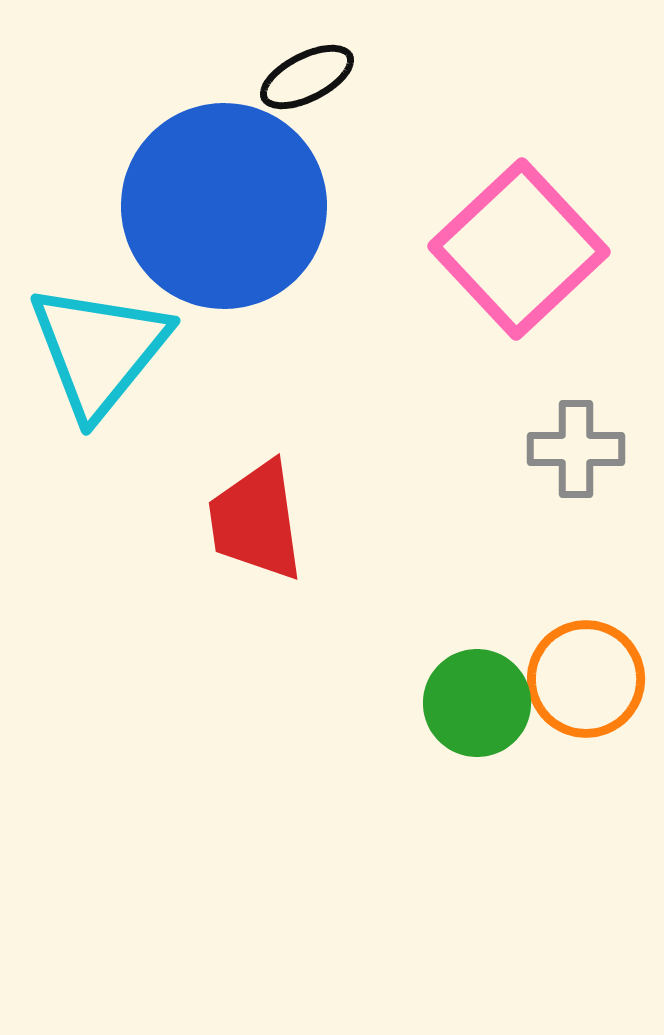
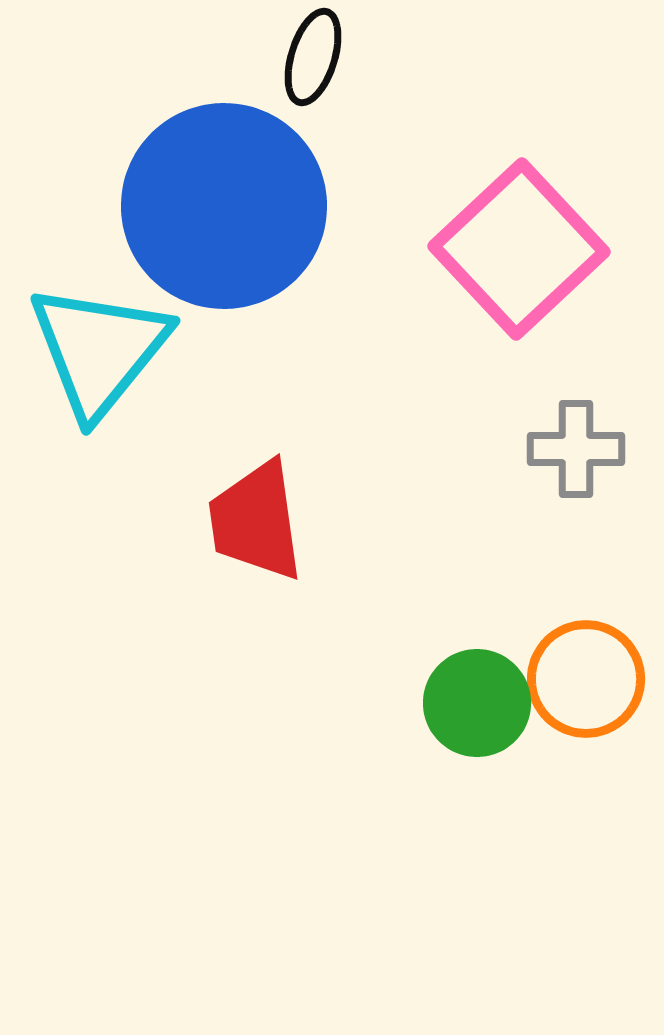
black ellipse: moved 6 px right, 20 px up; rotated 46 degrees counterclockwise
